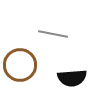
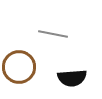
brown circle: moved 1 px left, 2 px down
